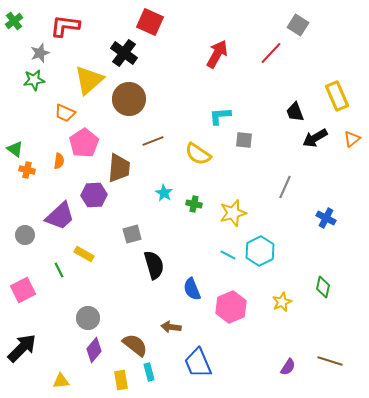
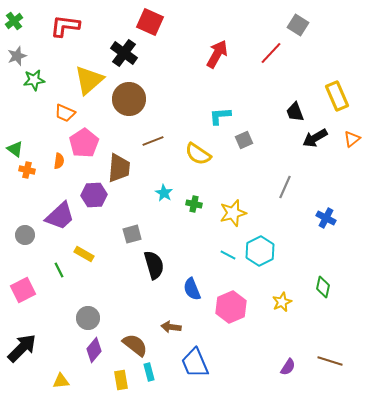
gray star at (40, 53): moved 23 px left, 3 px down
gray square at (244, 140): rotated 30 degrees counterclockwise
blue trapezoid at (198, 363): moved 3 px left
